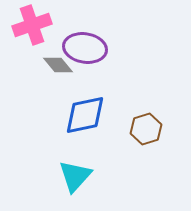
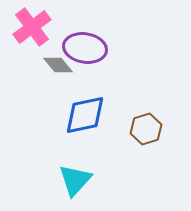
pink cross: moved 2 px down; rotated 18 degrees counterclockwise
cyan triangle: moved 4 px down
